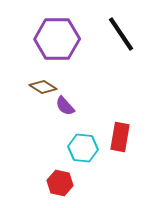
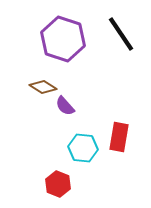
purple hexagon: moved 6 px right; rotated 18 degrees clockwise
red rectangle: moved 1 px left
red hexagon: moved 2 px left, 1 px down; rotated 10 degrees clockwise
